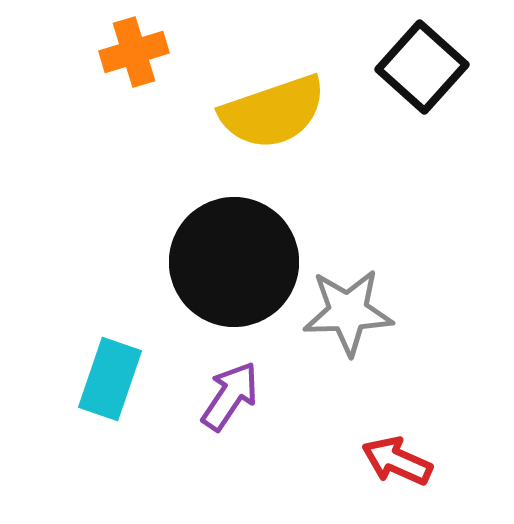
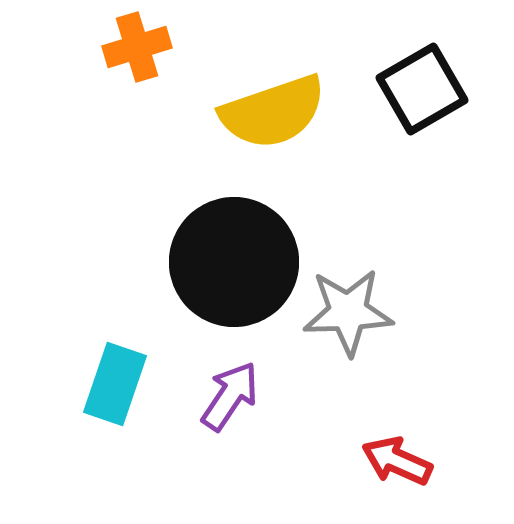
orange cross: moved 3 px right, 5 px up
black square: moved 22 px down; rotated 18 degrees clockwise
cyan rectangle: moved 5 px right, 5 px down
